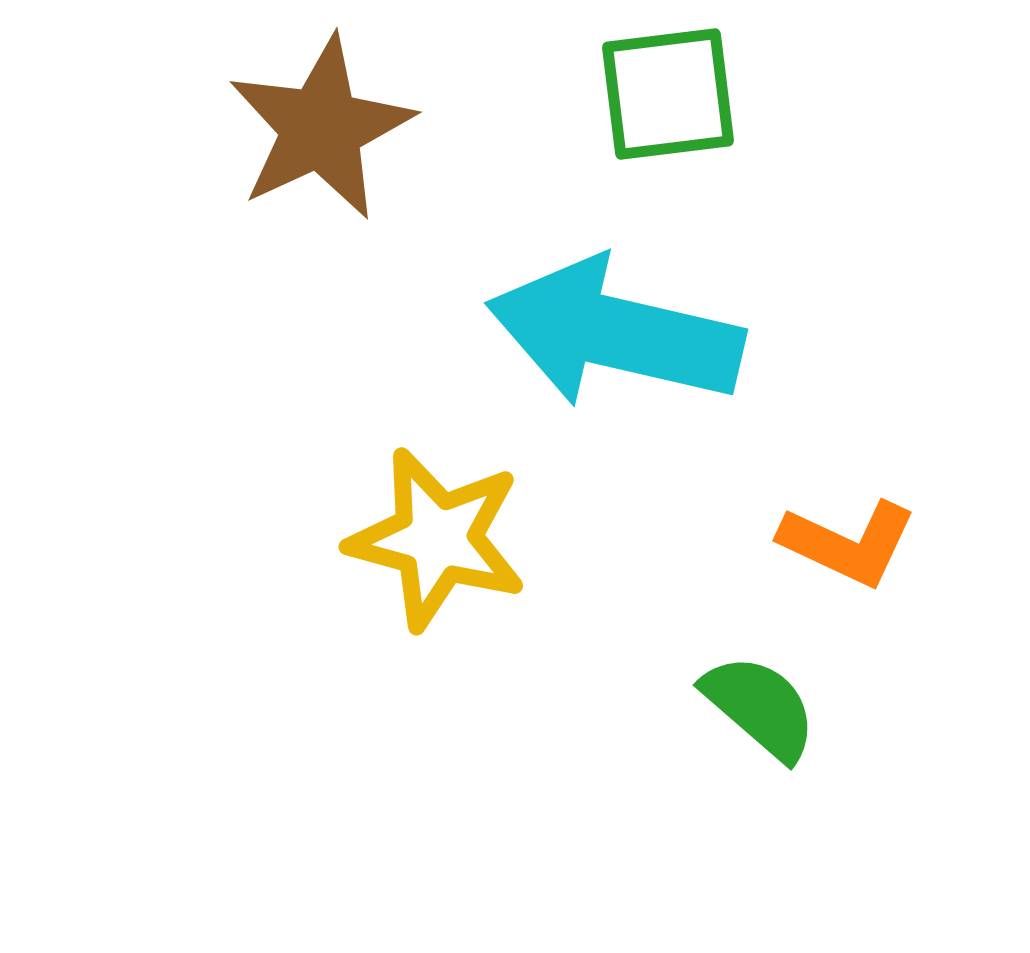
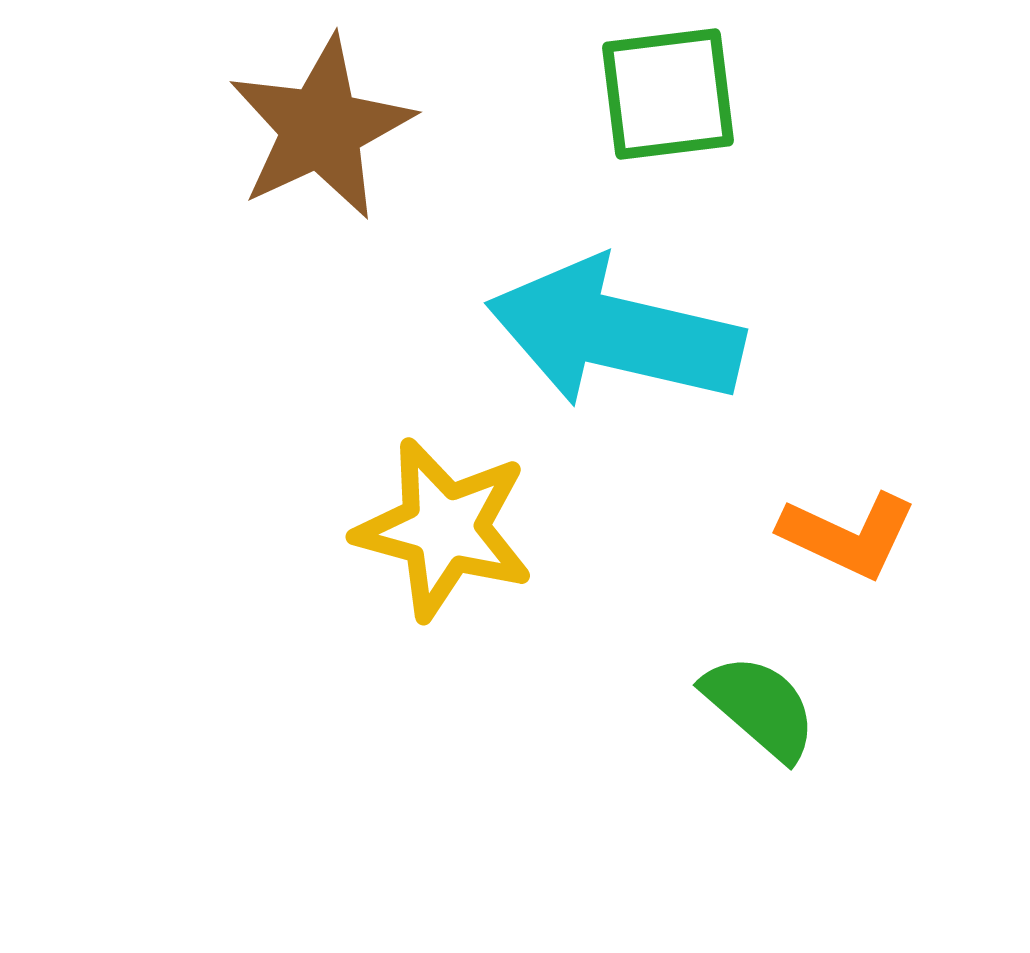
yellow star: moved 7 px right, 10 px up
orange L-shape: moved 8 px up
